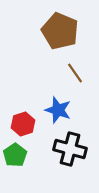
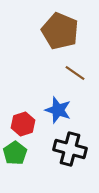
brown line: rotated 20 degrees counterclockwise
green pentagon: moved 2 px up
